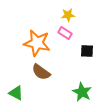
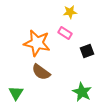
yellow star: moved 2 px right, 3 px up
black square: rotated 24 degrees counterclockwise
green triangle: rotated 35 degrees clockwise
